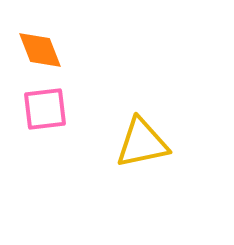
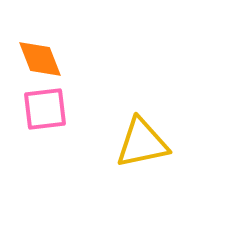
orange diamond: moved 9 px down
